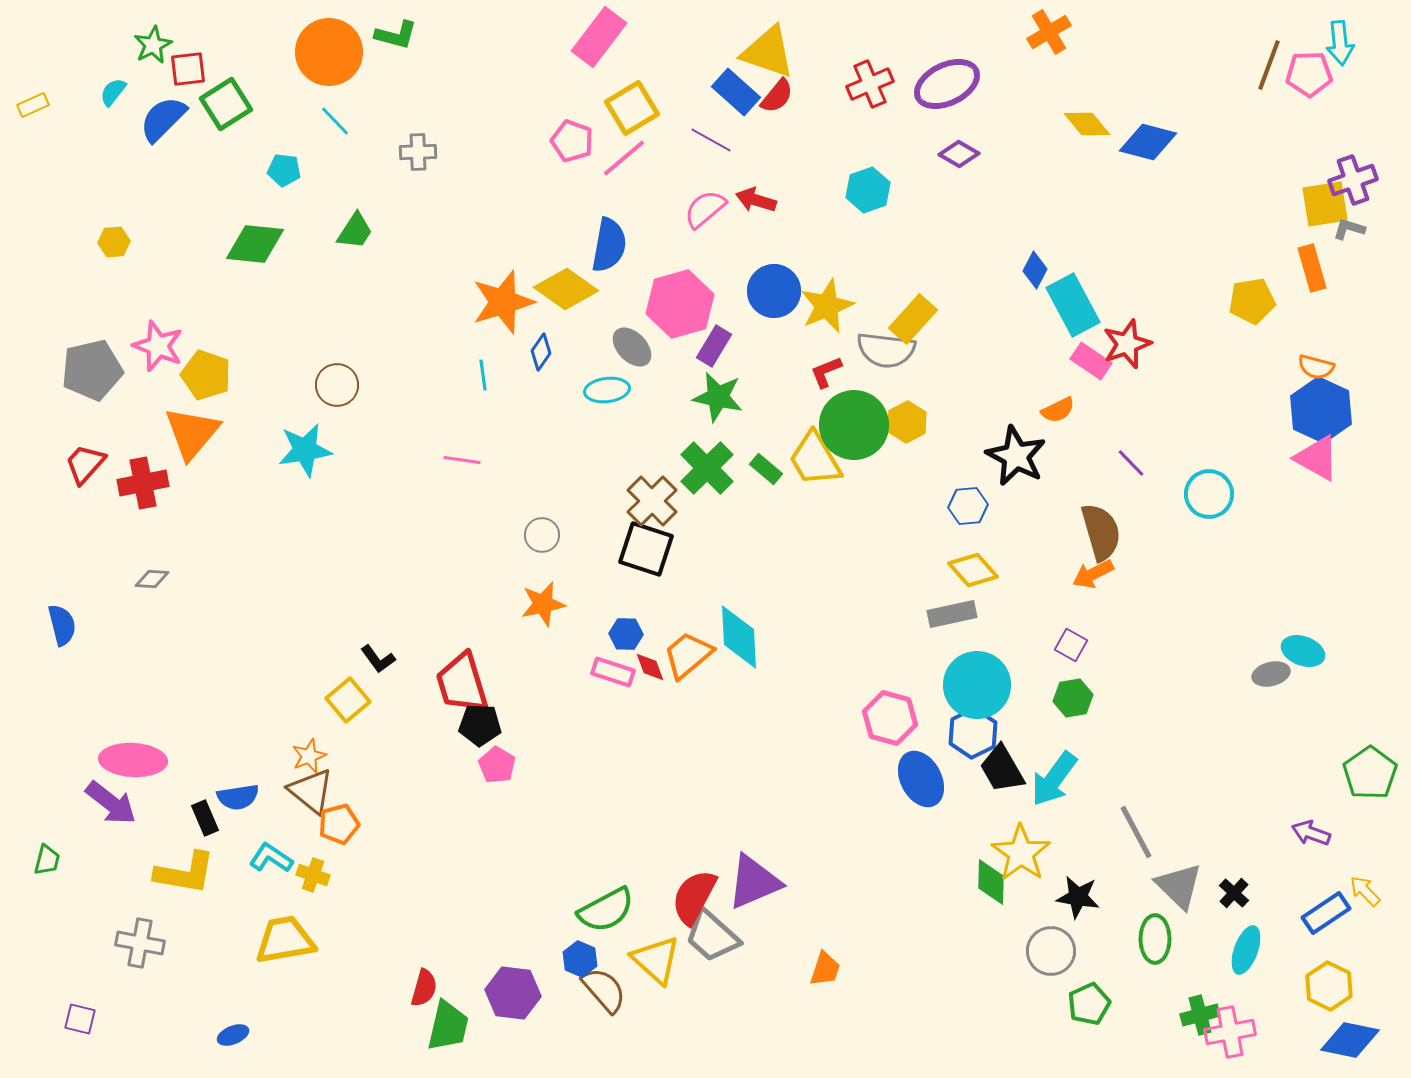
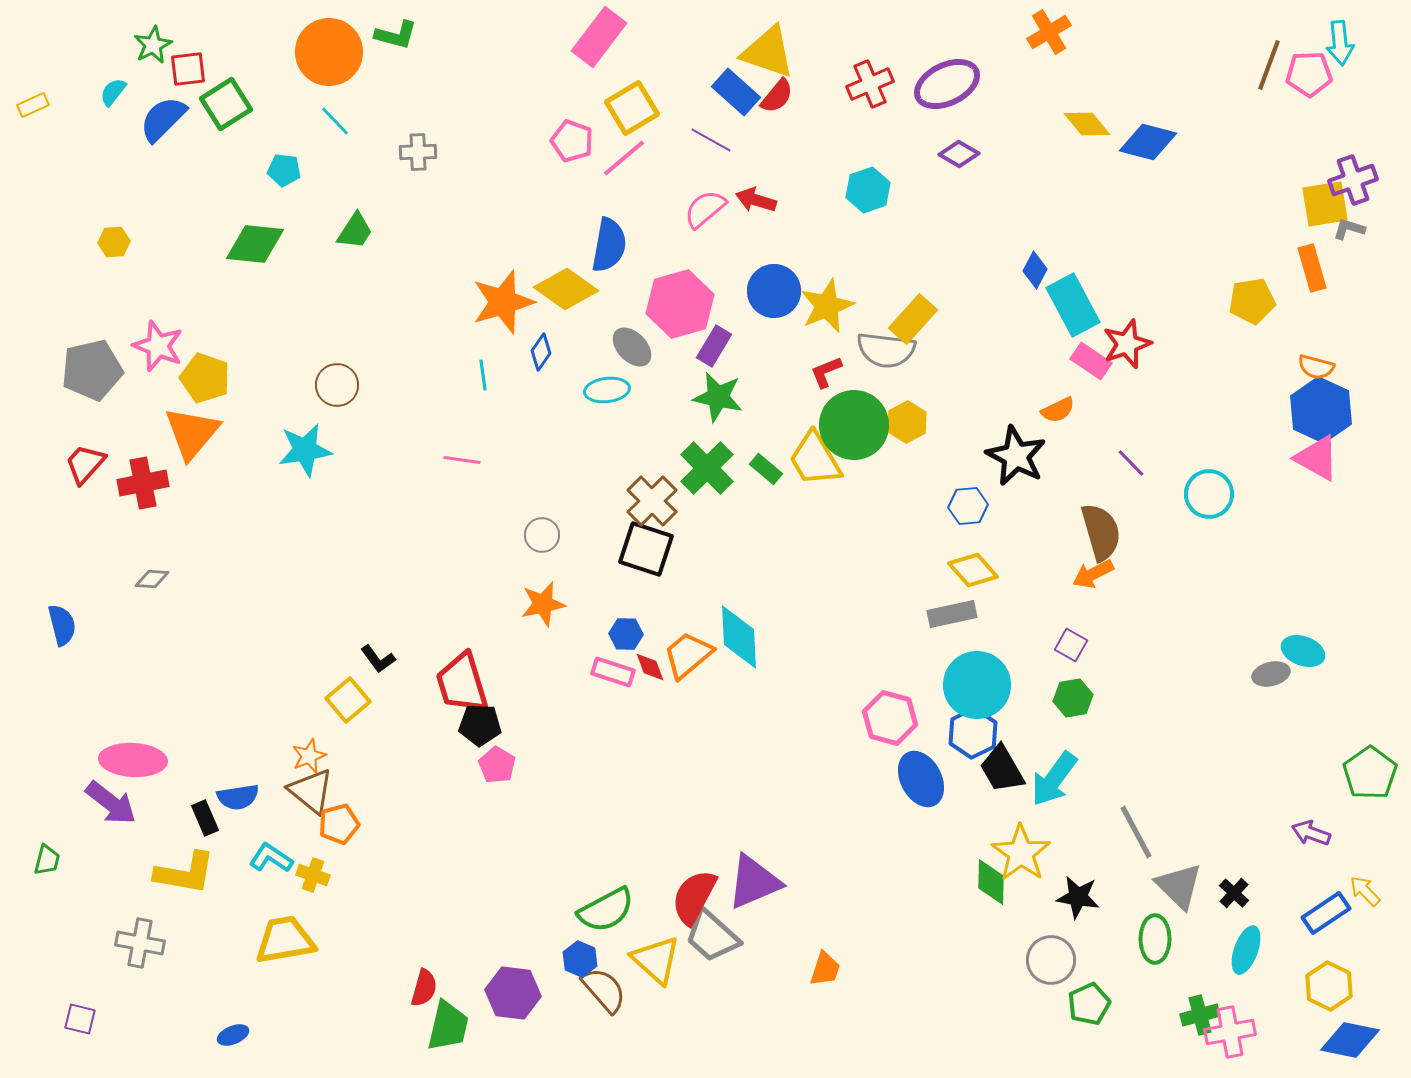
yellow pentagon at (206, 375): moved 1 px left, 3 px down
gray circle at (1051, 951): moved 9 px down
